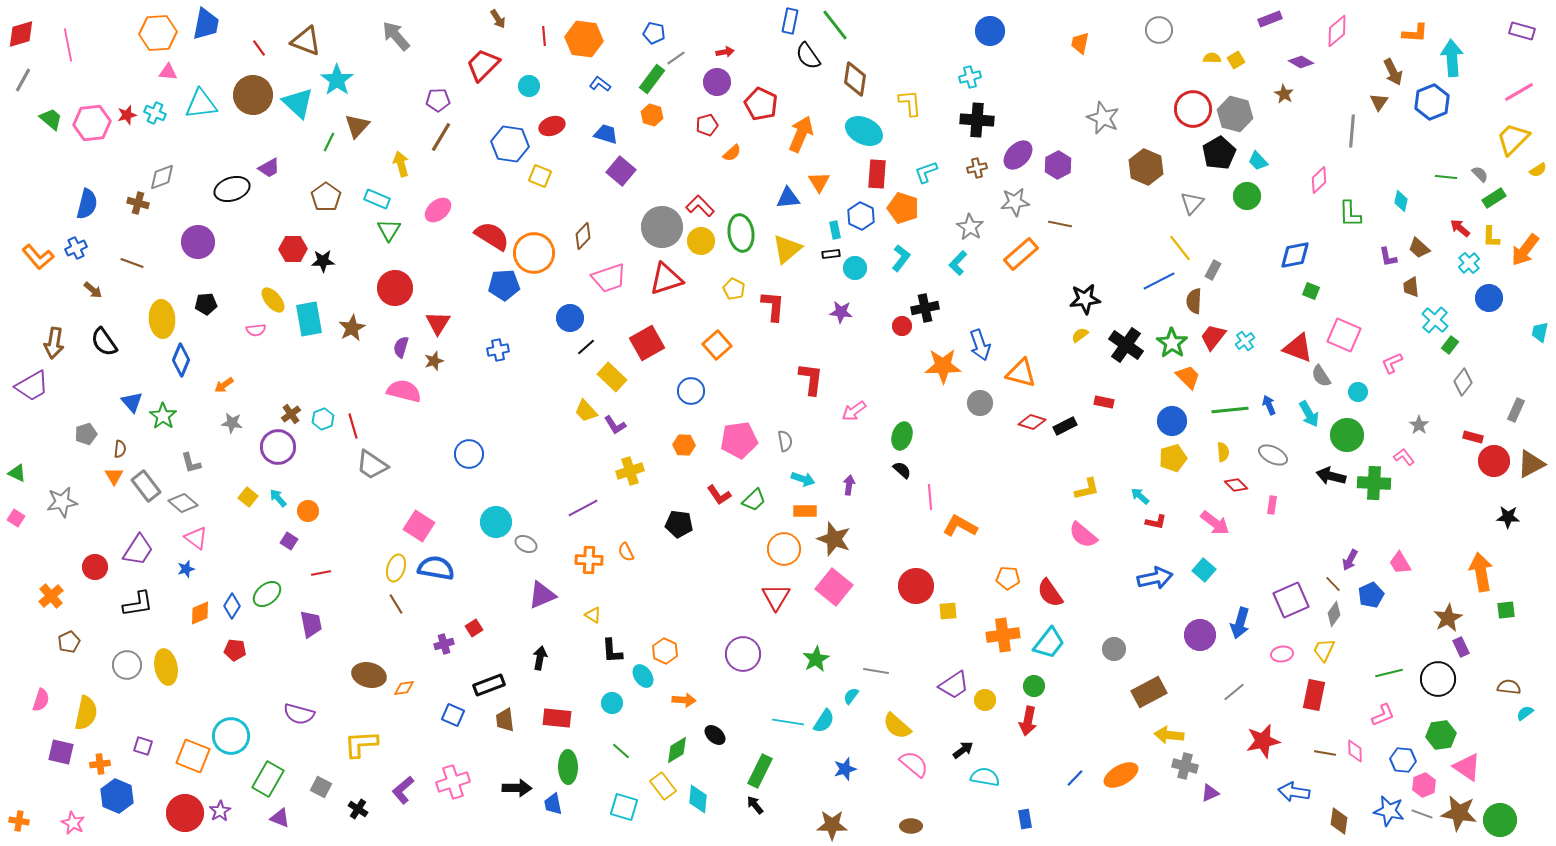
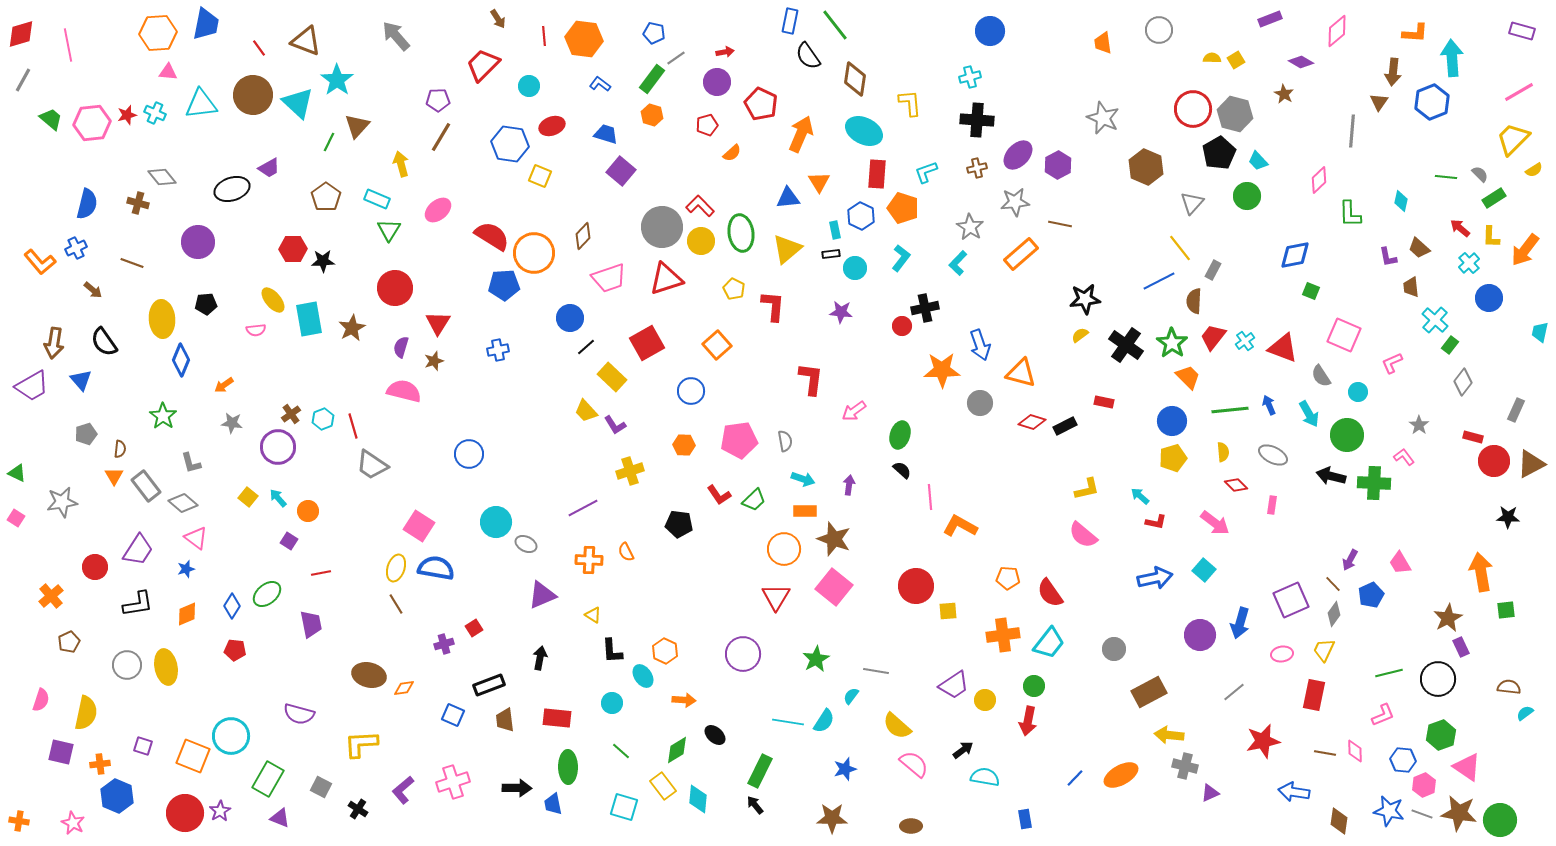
orange trapezoid at (1080, 43): moved 23 px right; rotated 20 degrees counterclockwise
brown arrow at (1393, 72): rotated 32 degrees clockwise
yellow semicircle at (1538, 170): moved 4 px left
gray diamond at (162, 177): rotated 72 degrees clockwise
orange L-shape at (38, 257): moved 2 px right, 5 px down
red triangle at (1298, 348): moved 15 px left
orange star at (943, 366): moved 1 px left, 4 px down
blue triangle at (132, 402): moved 51 px left, 22 px up
green ellipse at (902, 436): moved 2 px left, 1 px up
orange diamond at (200, 613): moved 13 px left, 1 px down
green hexagon at (1441, 735): rotated 12 degrees counterclockwise
brown star at (832, 825): moved 7 px up
